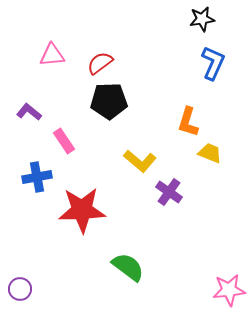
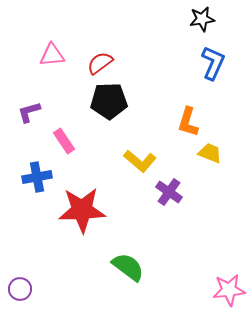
purple L-shape: rotated 55 degrees counterclockwise
